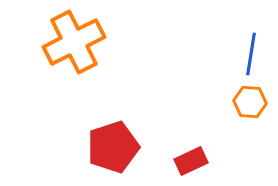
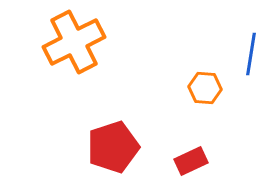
orange hexagon: moved 45 px left, 14 px up
